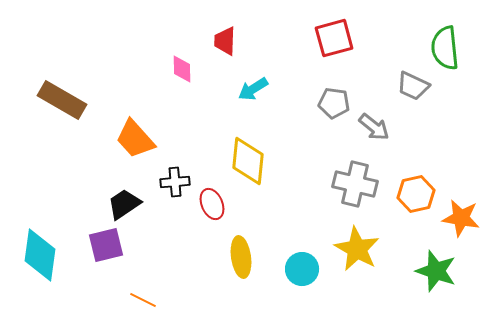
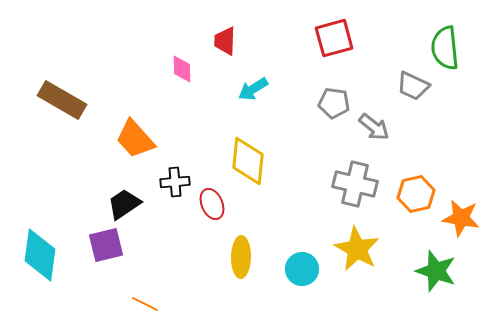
yellow ellipse: rotated 9 degrees clockwise
orange line: moved 2 px right, 4 px down
